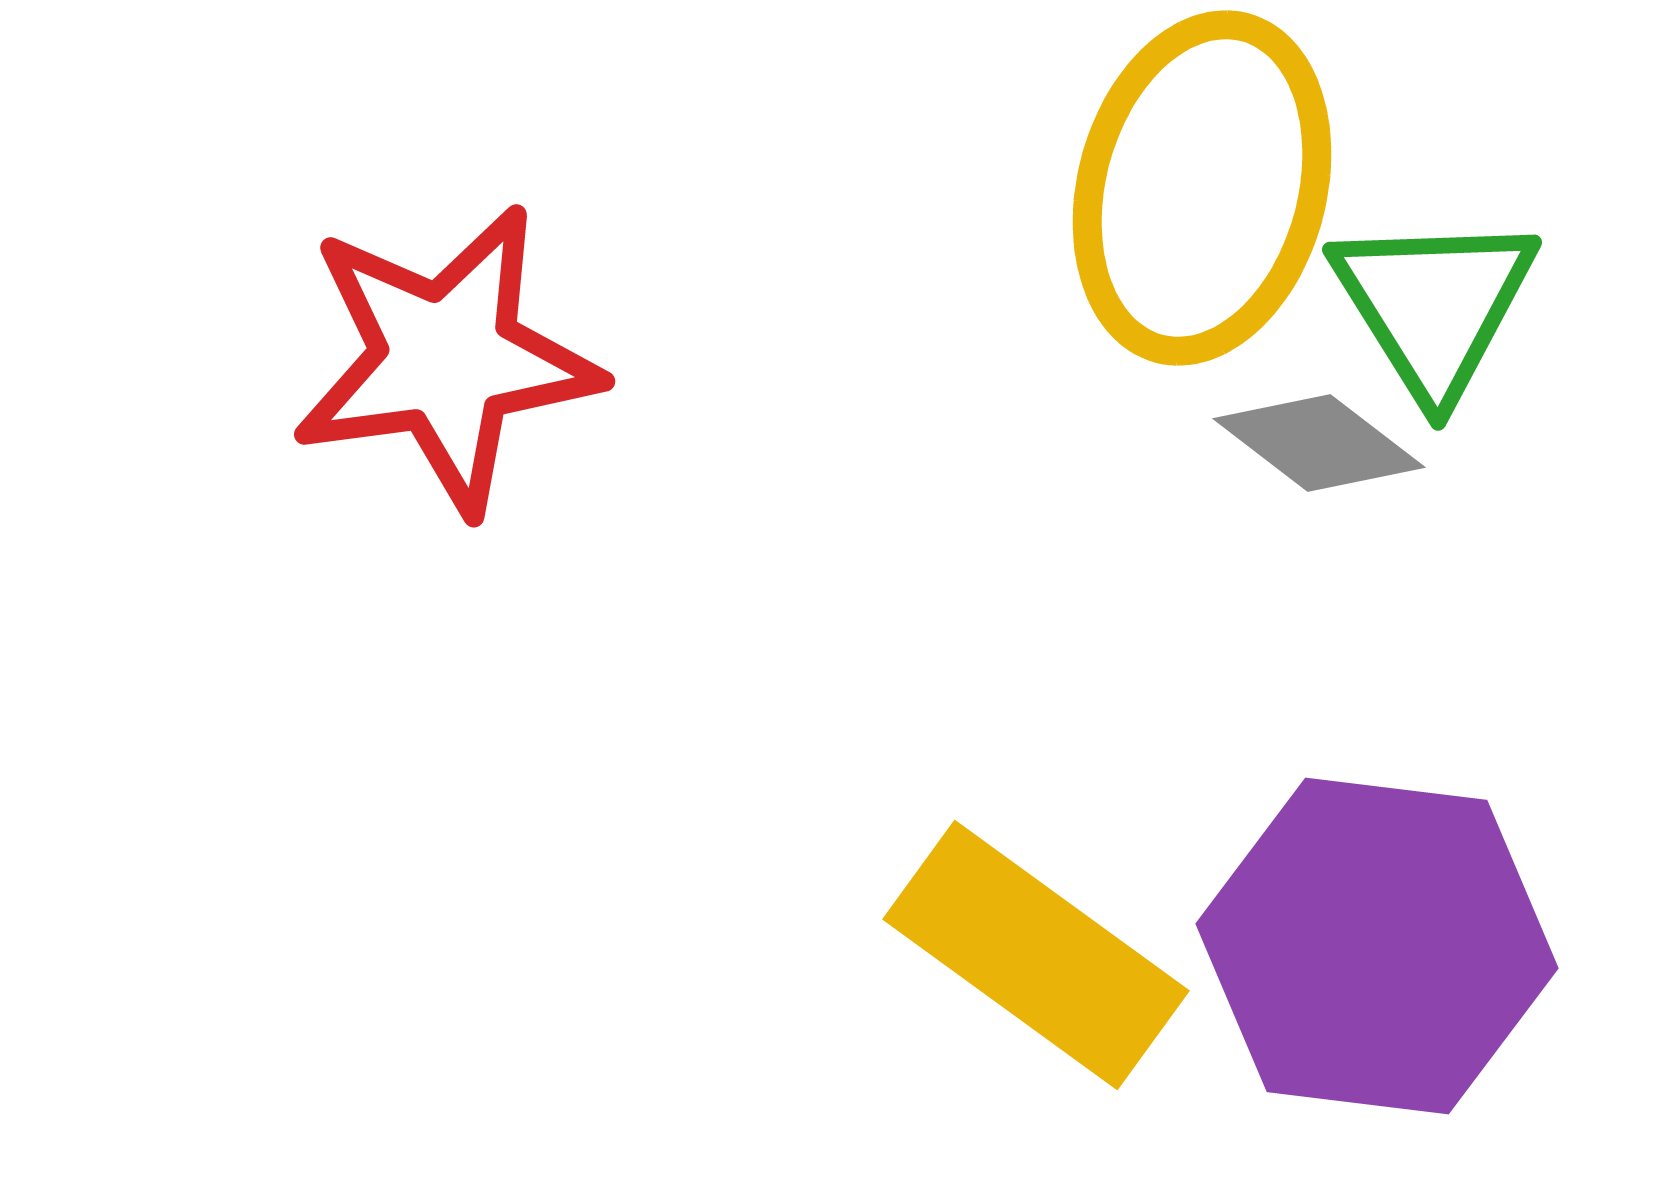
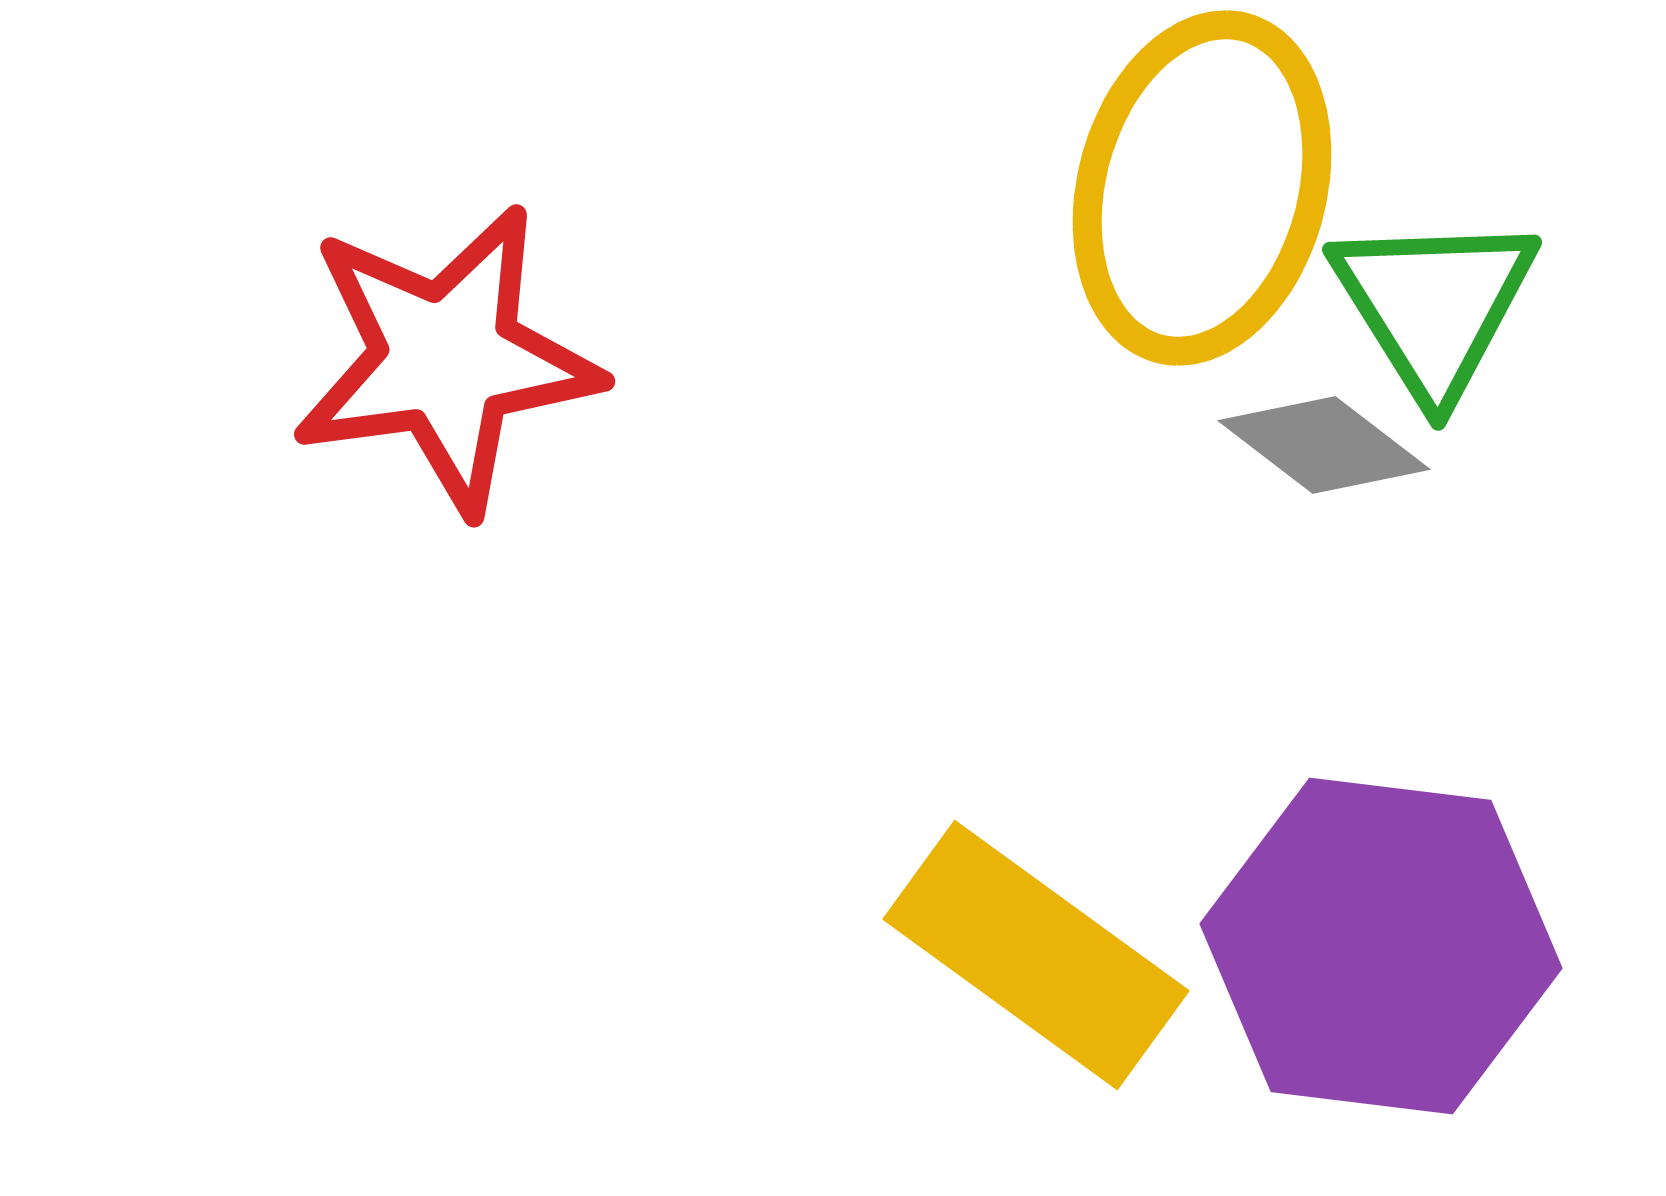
gray diamond: moved 5 px right, 2 px down
purple hexagon: moved 4 px right
